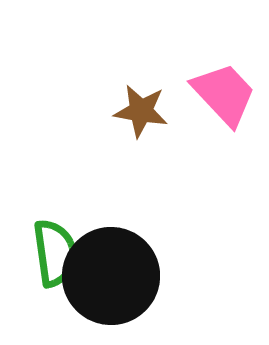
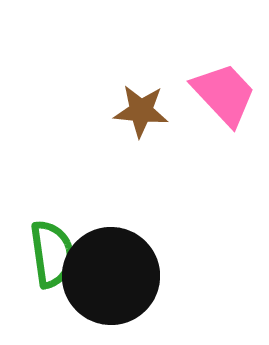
brown star: rotated 4 degrees counterclockwise
green semicircle: moved 3 px left, 1 px down
